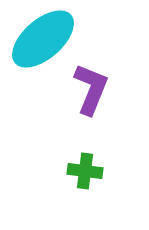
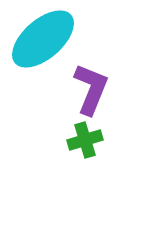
green cross: moved 31 px up; rotated 24 degrees counterclockwise
